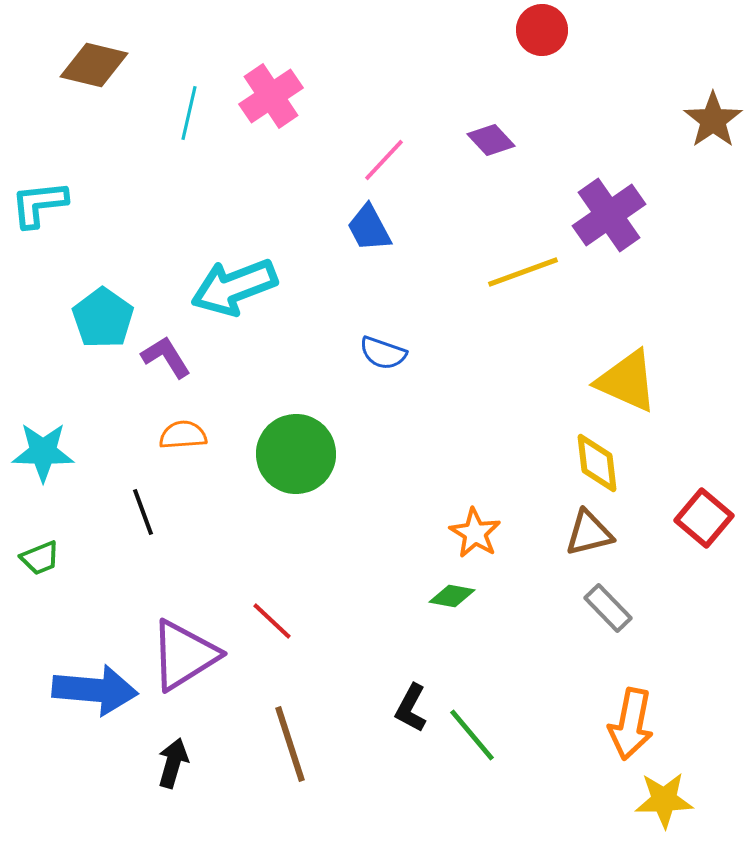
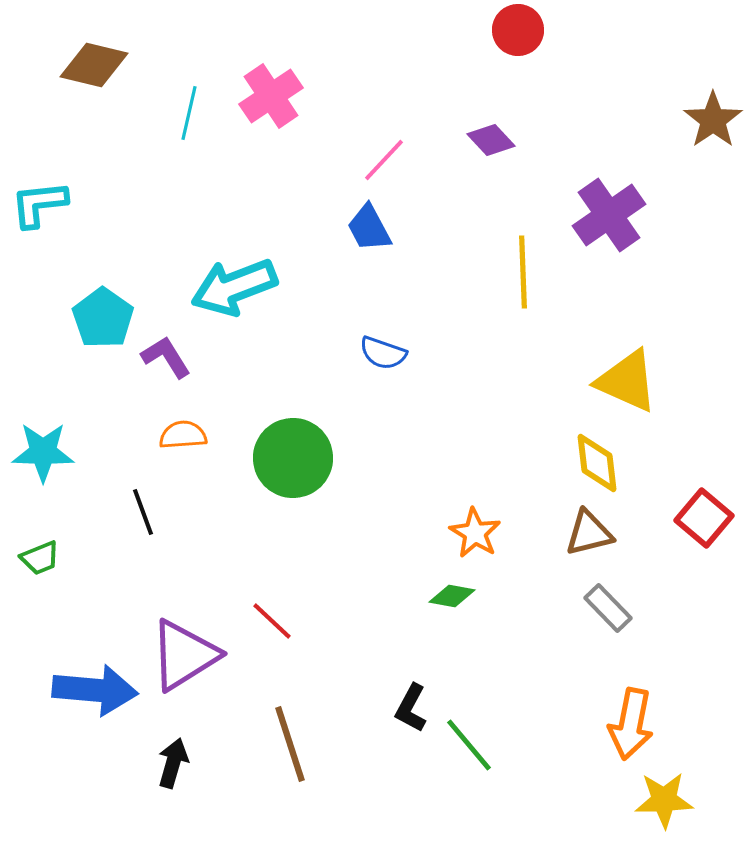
red circle: moved 24 px left
yellow line: rotated 72 degrees counterclockwise
green circle: moved 3 px left, 4 px down
green line: moved 3 px left, 10 px down
